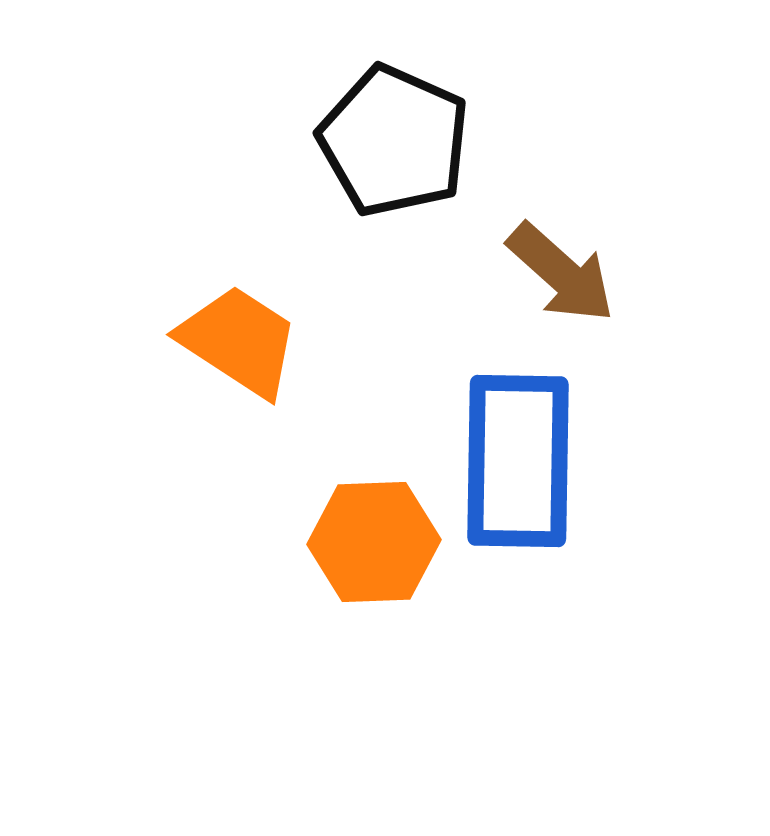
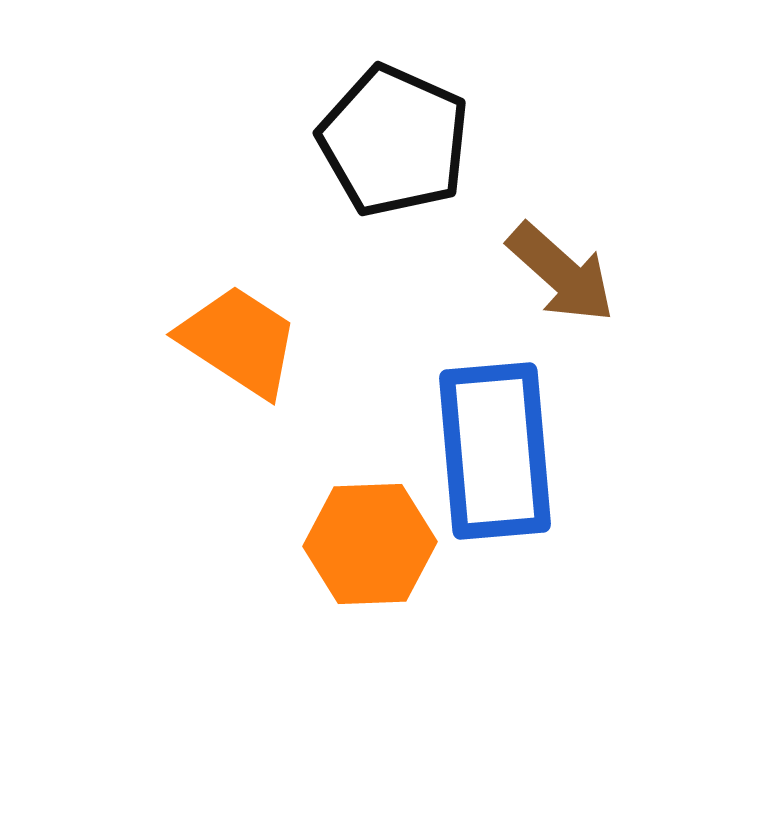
blue rectangle: moved 23 px left, 10 px up; rotated 6 degrees counterclockwise
orange hexagon: moved 4 px left, 2 px down
